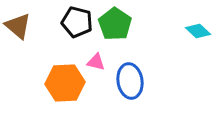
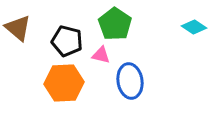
black pentagon: moved 10 px left, 19 px down
brown triangle: moved 2 px down
cyan diamond: moved 4 px left, 4 px up; rotated 10 degrees counterclockwise
pink triangle: moved 5 px right, 7 px up
orange hexagon: moved 1 px left
